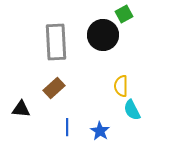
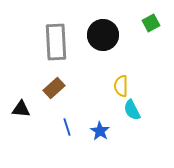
green square: moved 27 px right, 9 px down
blue line: rotated 18 degrees counterclockwise
